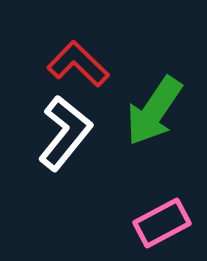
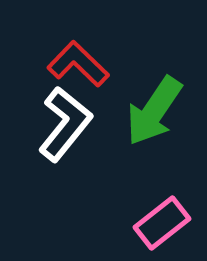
white L-shape: moved 9 px up
pink rectangle: rotated 10 degrees counterclockwise
